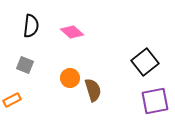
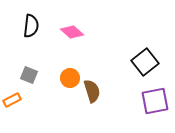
gray square: moved 4 px right, 10 px down
brown semicircle: moved 1 px left, 1 px down
